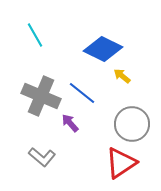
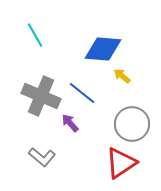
blue diamond: rotated 21 degrees counterclockwise
